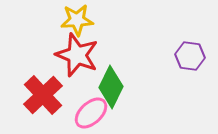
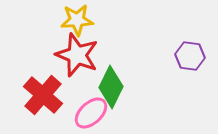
red cross: rotated 6 degrees counterclockwise
